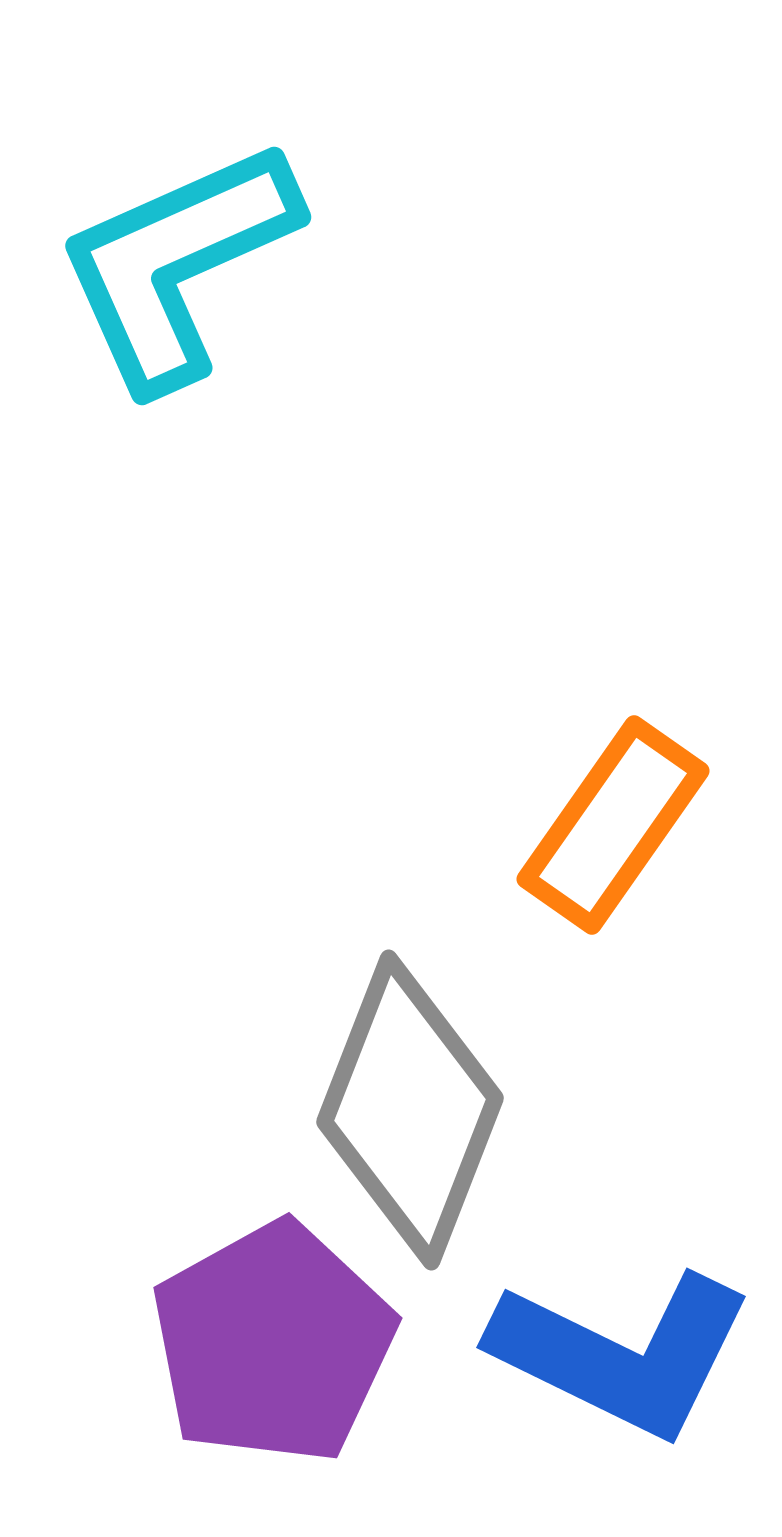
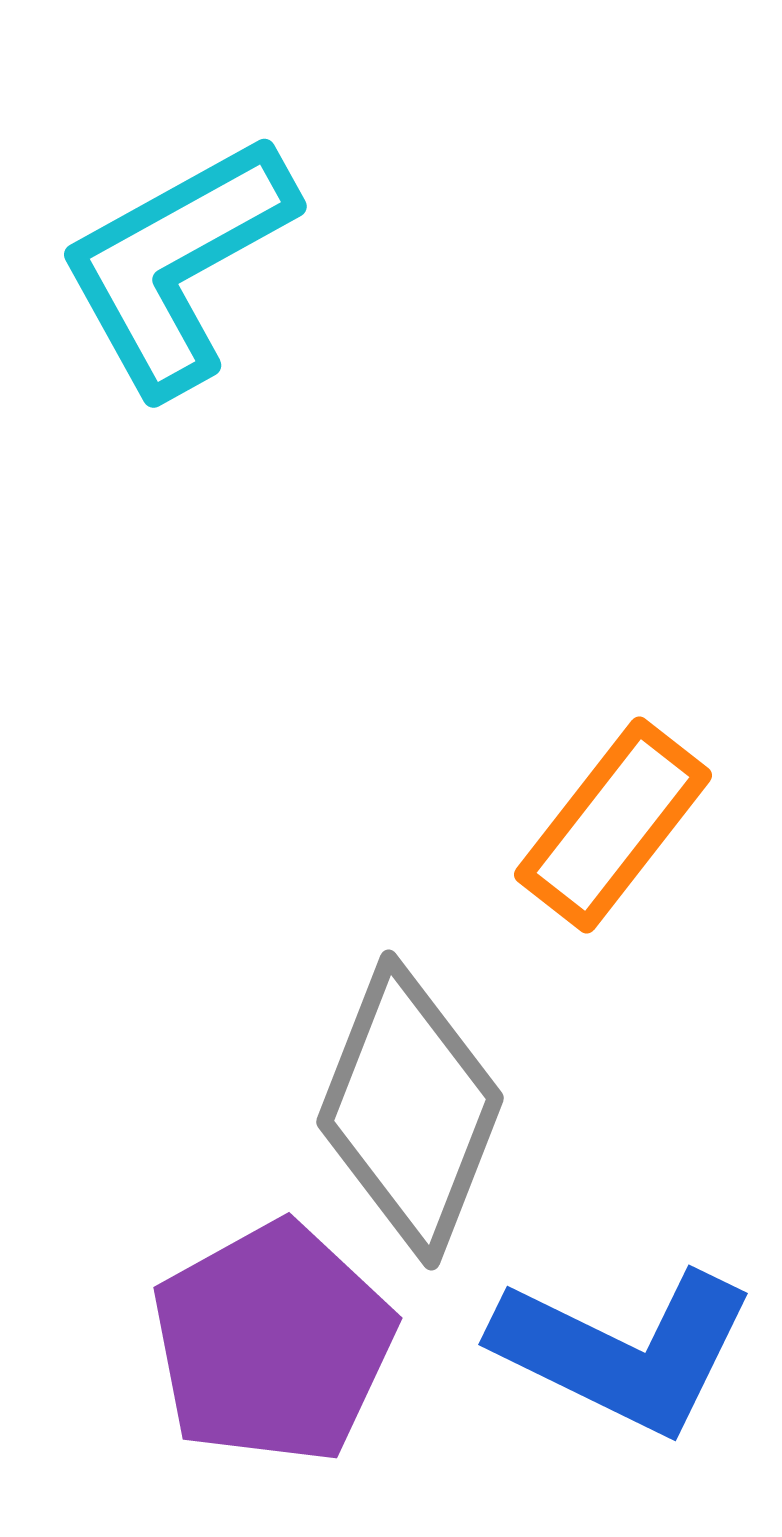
cyan L-shape: rotated 5 degrees counterclockwise
orange rectangle: rotated 3 degrees clockwise
blue L-shape: moved 2 px right, 3 px up
